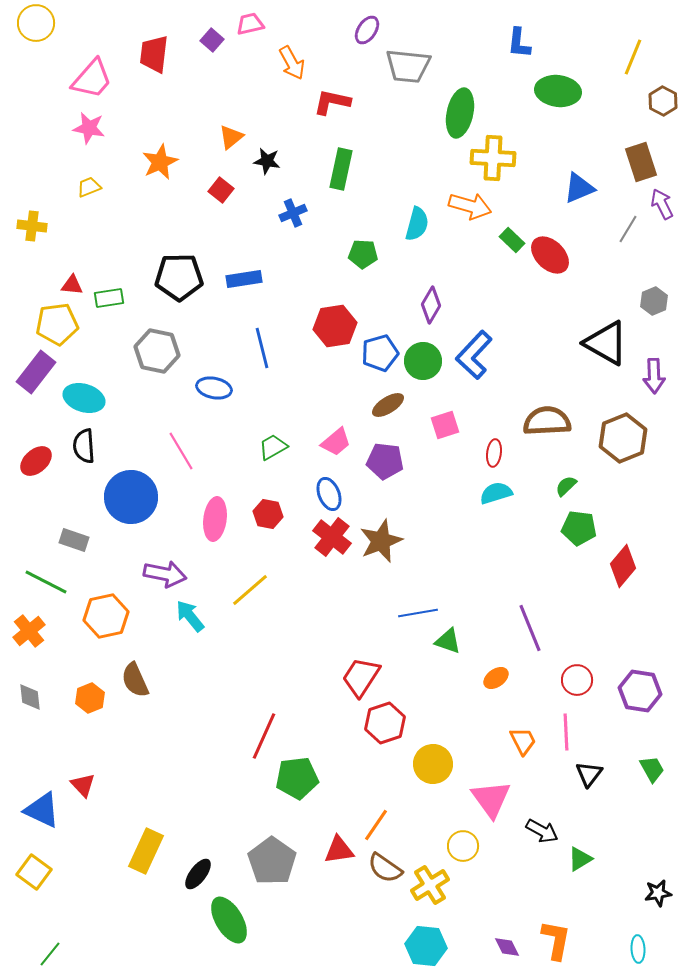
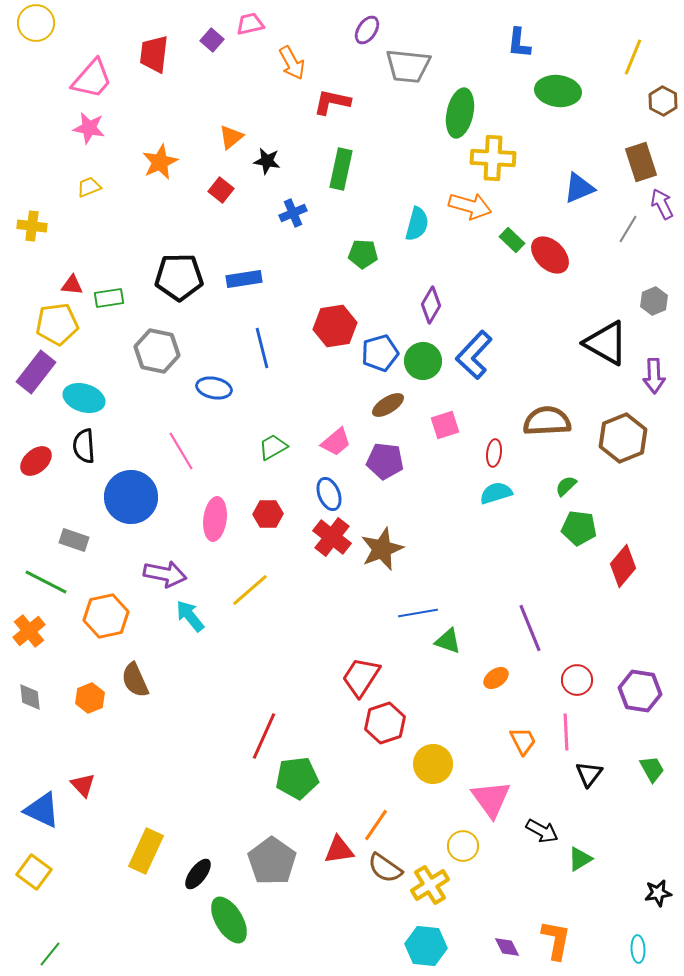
red hexagon at (268, 514): rotated 12 degrees counterclockwise
brown star at (381, 541): moved 1 px right, 8 px down
